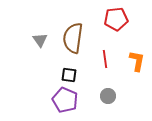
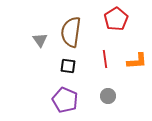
red pentagon: rotated 25 degrees counterclockwise
brown semicircle: moved 2 px left, 6 px up
orange L-shape: rotated 75 degrees clockwise
black square: moved 1 px left, 9 px up
